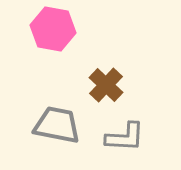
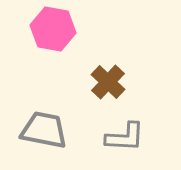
brown cross: moved 2 px right, 3 px up
gray trapezoid: moved 13 px left, 5 px down
